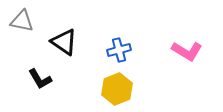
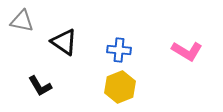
blue cross: rotated 20 degrees clockwise
black L-shape: moved 7 px down
yellow hexagon: moved 3 px right, 2 px up
